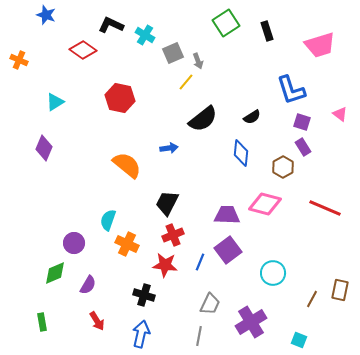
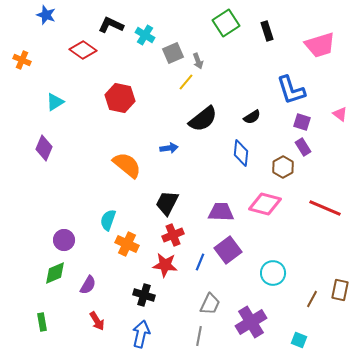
orange cross at (19, 60): moved 3 px right
purple trapezoid at (227, 215): moved 6 px left, 3 px up
purple circle at (74, 243): moved 10 px left, 3 px up
